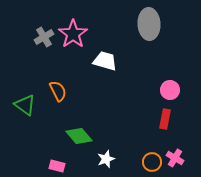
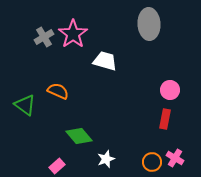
orange semicircle: rotated 40 degrees counterclockwise
pink rectangle: rotated 56 degrees counterclockwise
